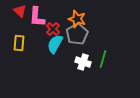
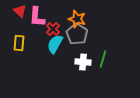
gray pentagon: rotated 10 degrees counterclockwise
white cross: rotated 14 degrees counterclockwise
